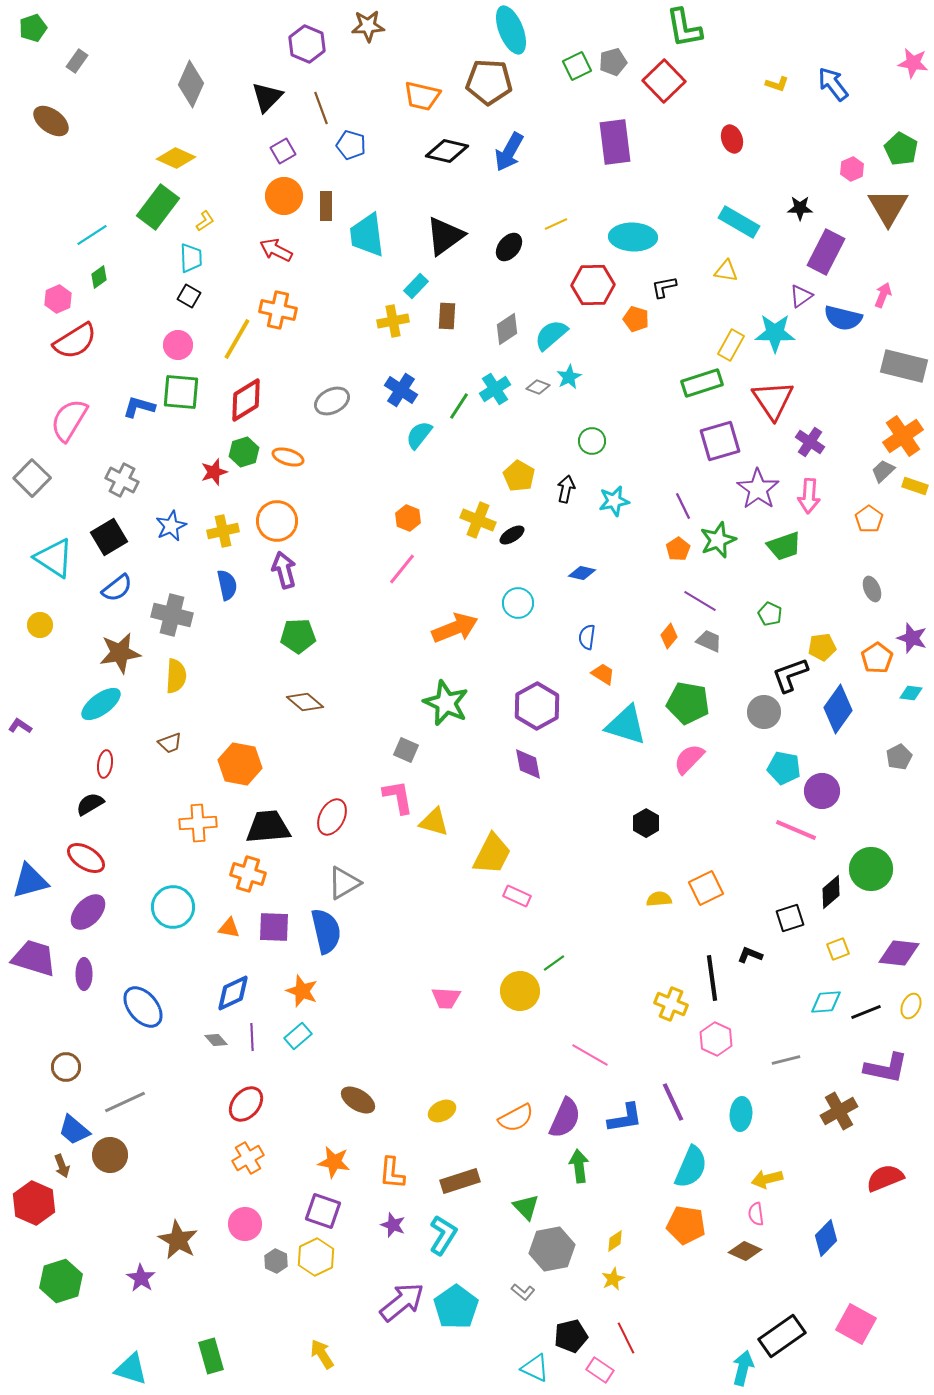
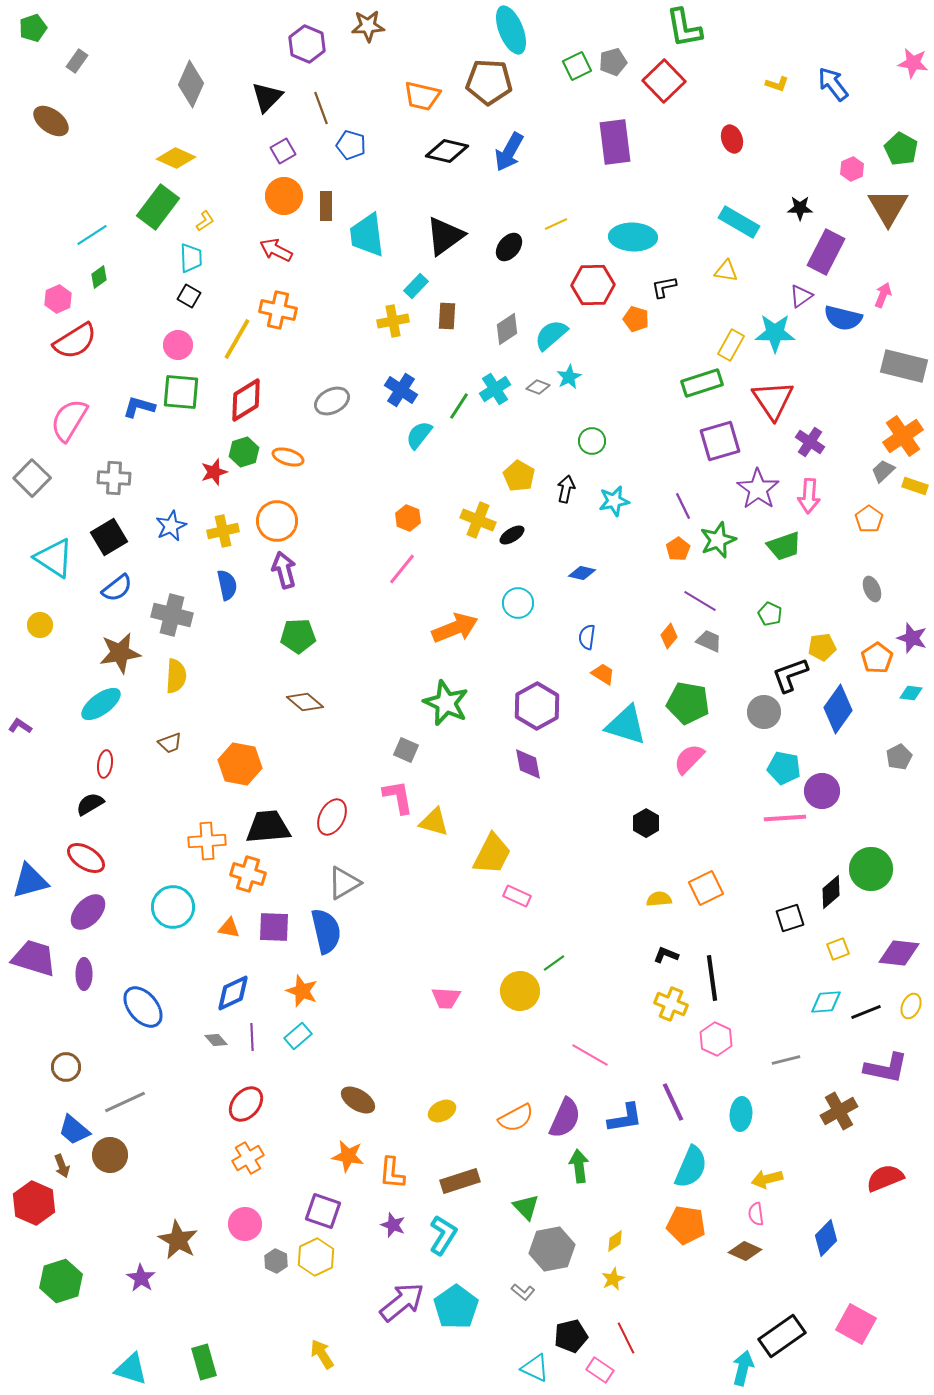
gray cross at (122, 480): moved 8 px left, 2 px up; rotated 24 degrees counterclockwise
orange cross at (198, 823): moved 9 px right, 18 px down
pink line at (796, 830): moved 11 px left, 12 px up; rotated 27 degrees counterclockwise
black L-shape at (750, 955): moved 84 px left
orange star at (334, 1162): moved 14 px right, 6 px up
green rectangle at (211, 1356): moved 7 px left, 6 px down
